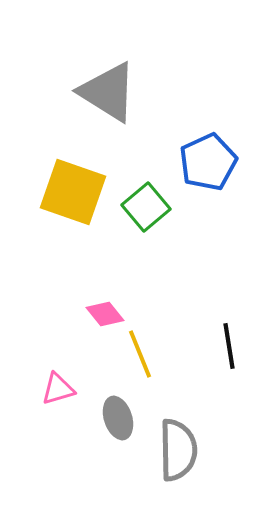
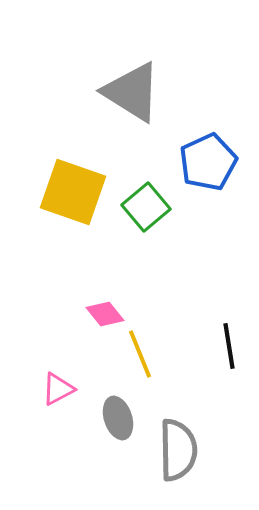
gray triangle: moved 24 px right
pink triangle: rotated 12 degrees counterclockwise
